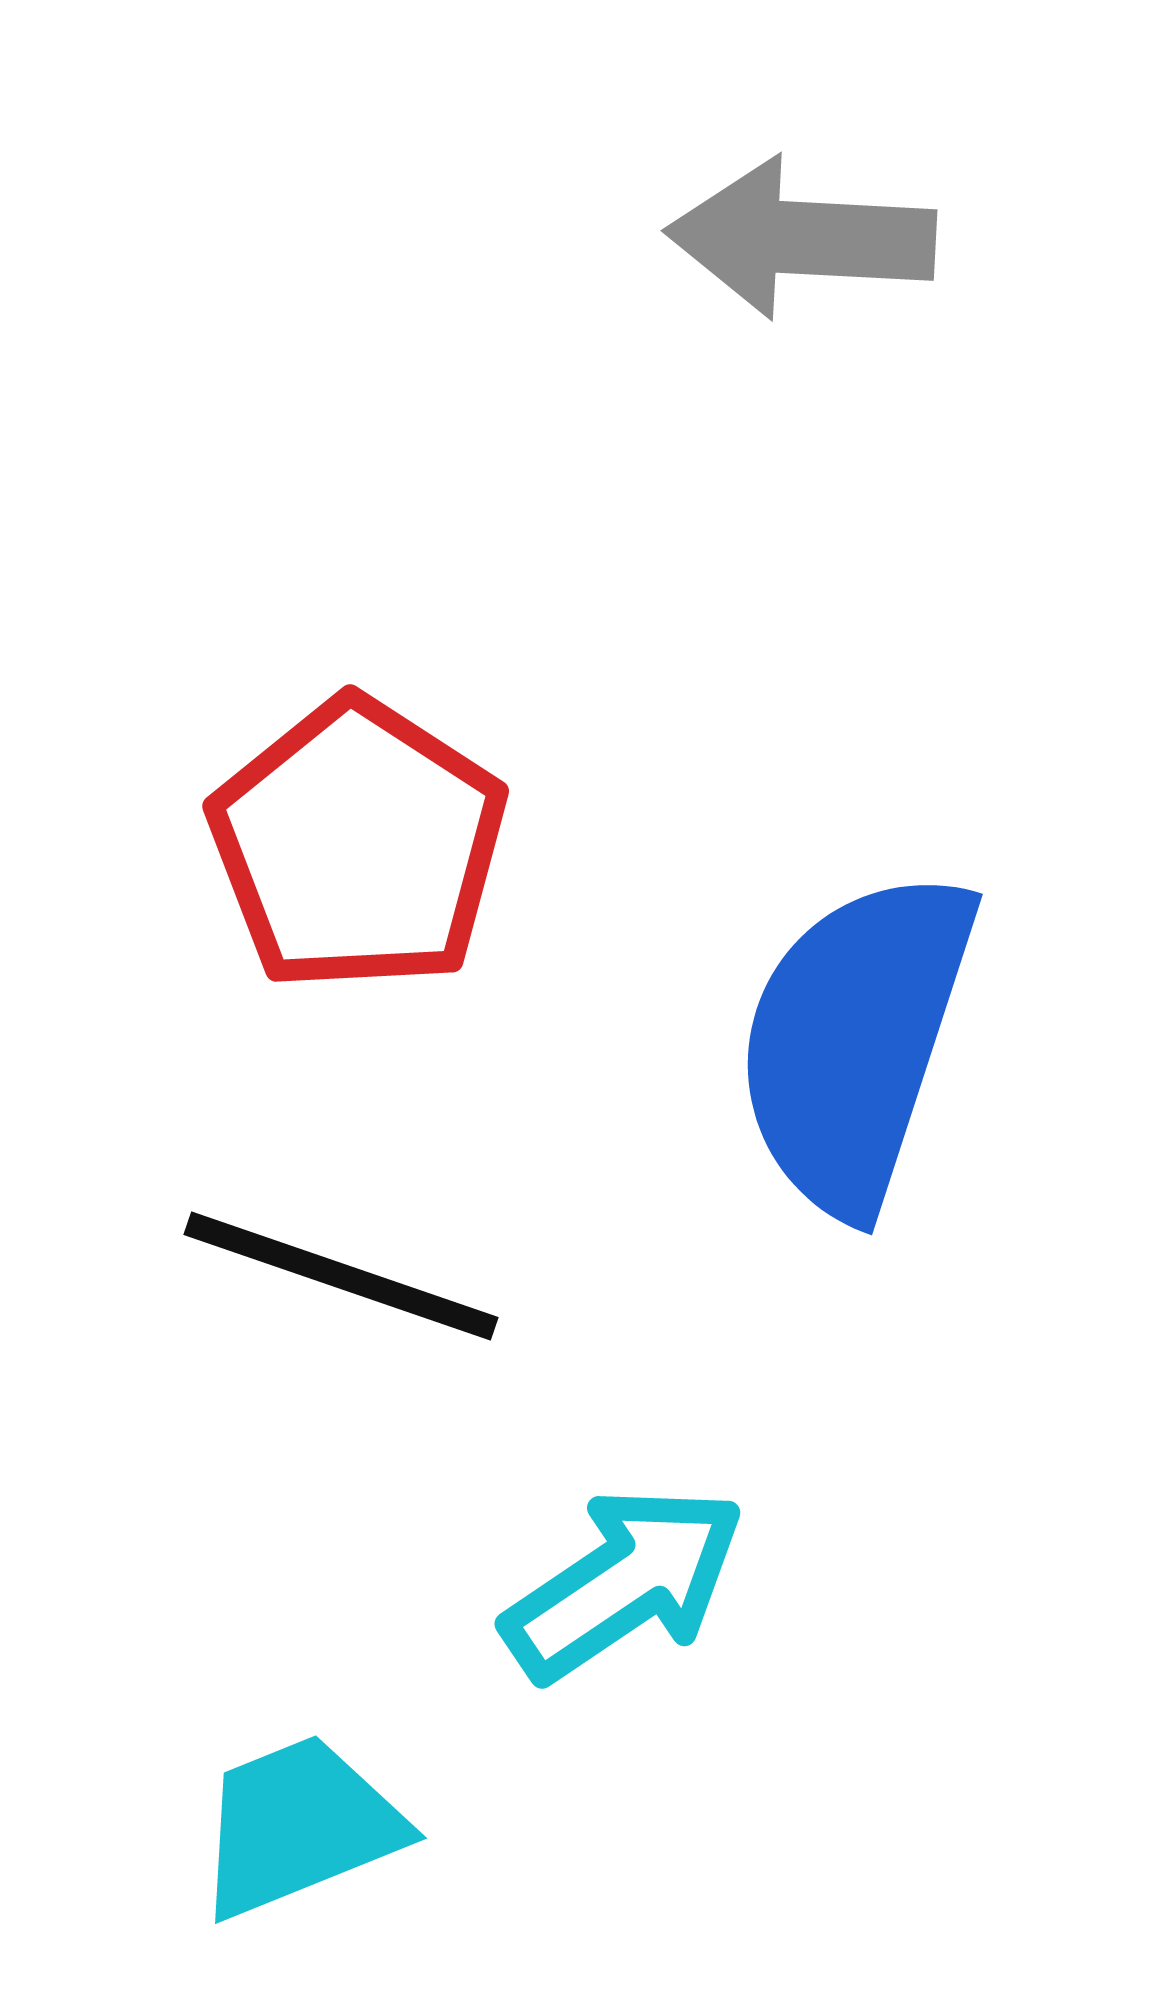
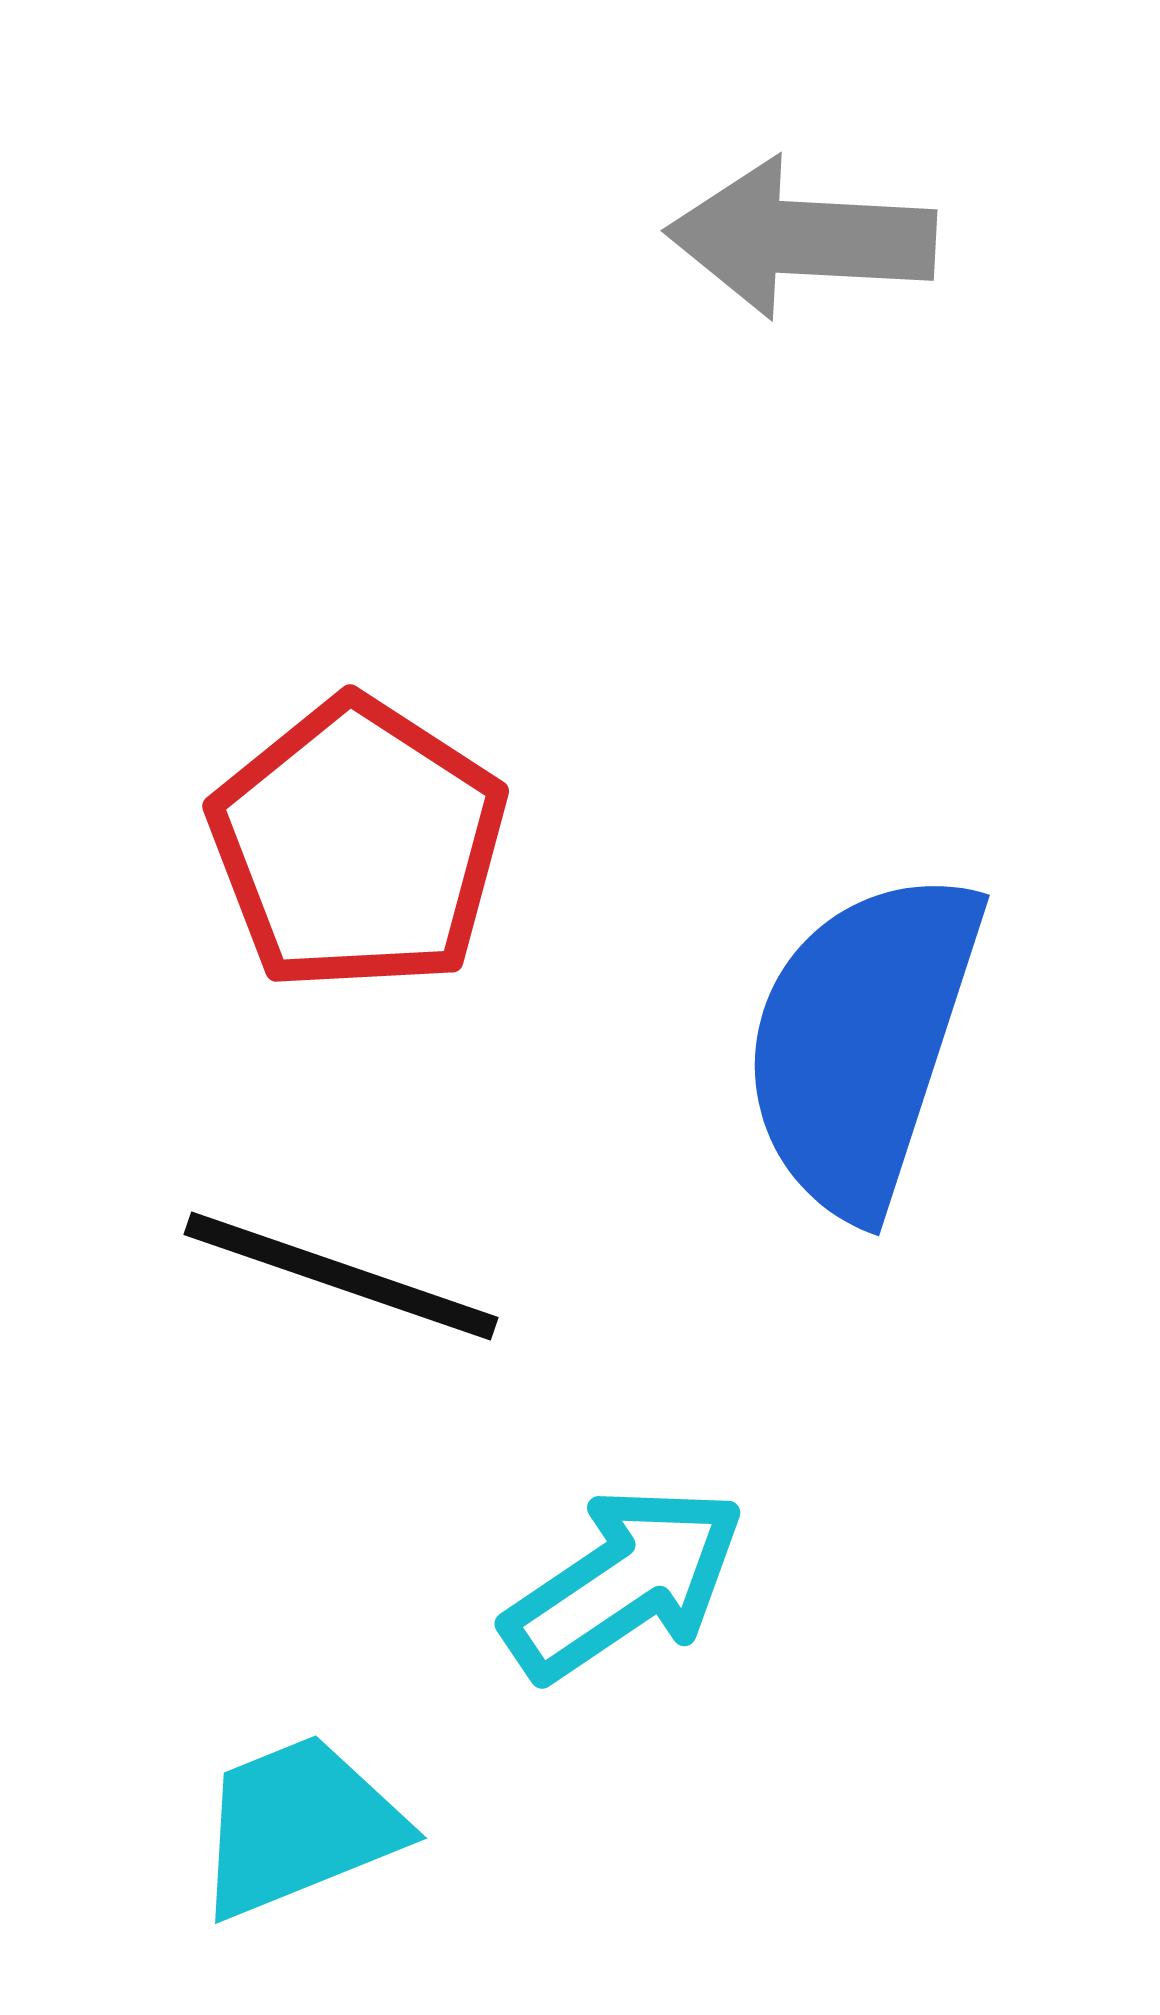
blue semicircle: moved 7 px right, 1 px down
